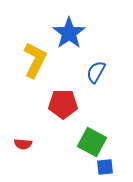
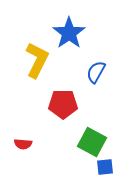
yellow L-shape: moved 2 px right
